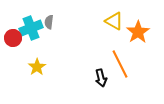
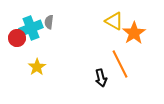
orange star: moved 4 px left, 1 px down
red circle: moved 4 px right
